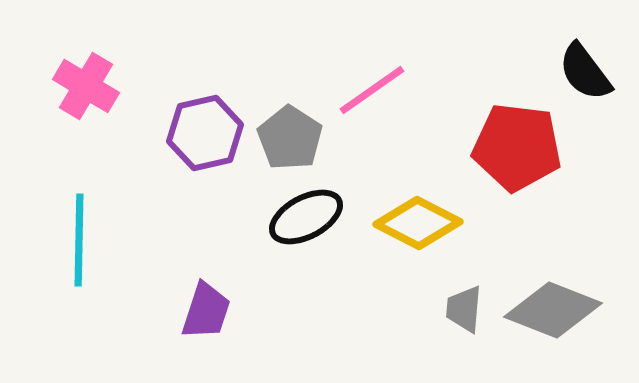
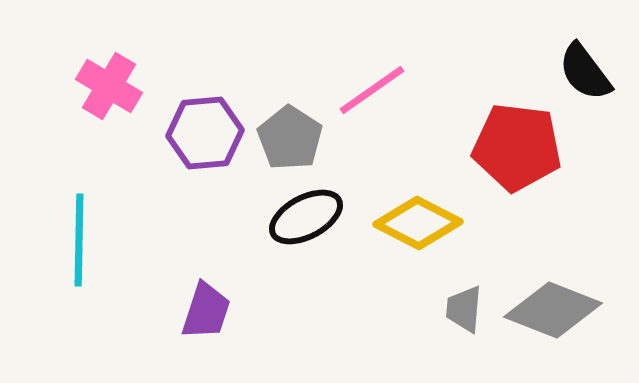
pink cross: moved 23 px right
purple hexagon: rotated 8 degrees clockwise
